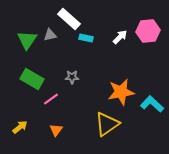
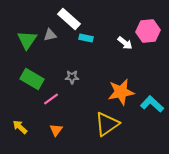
white arrow: moved 5 px right, 6 px down; rotated 84 degrees clockwise
yellow arrow: rotated 98 degrees counterclockwise
